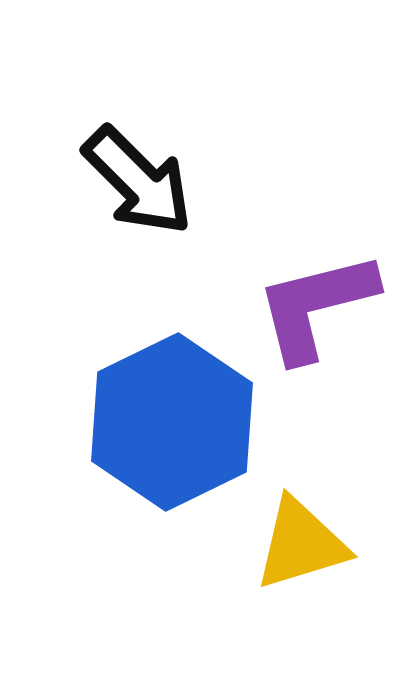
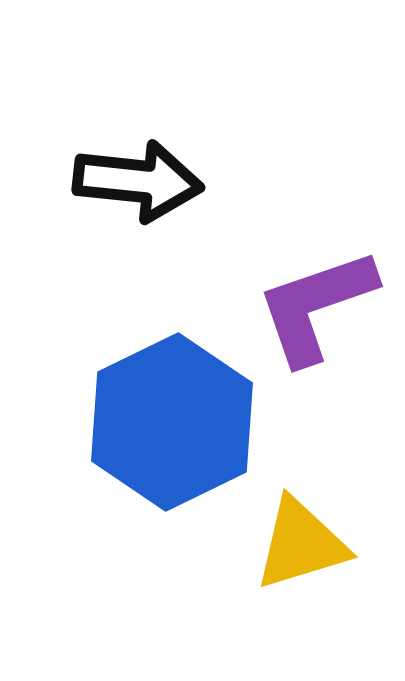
black arrow: rotated 39 degrees counterclockwise
purple L-shape: rotated 5 degrees counterclockwise
